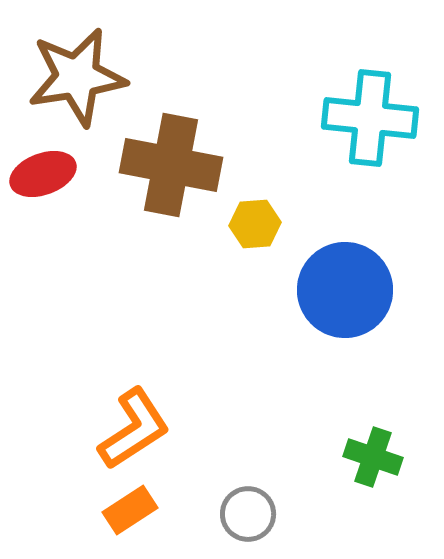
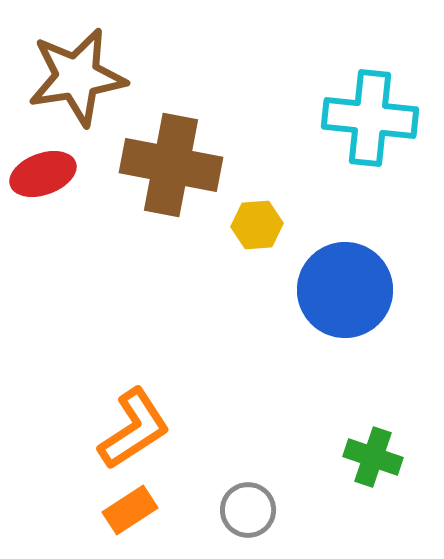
yellow hexagon: moved 2 px right, 1 px down
gray circle: moved 4 px up
